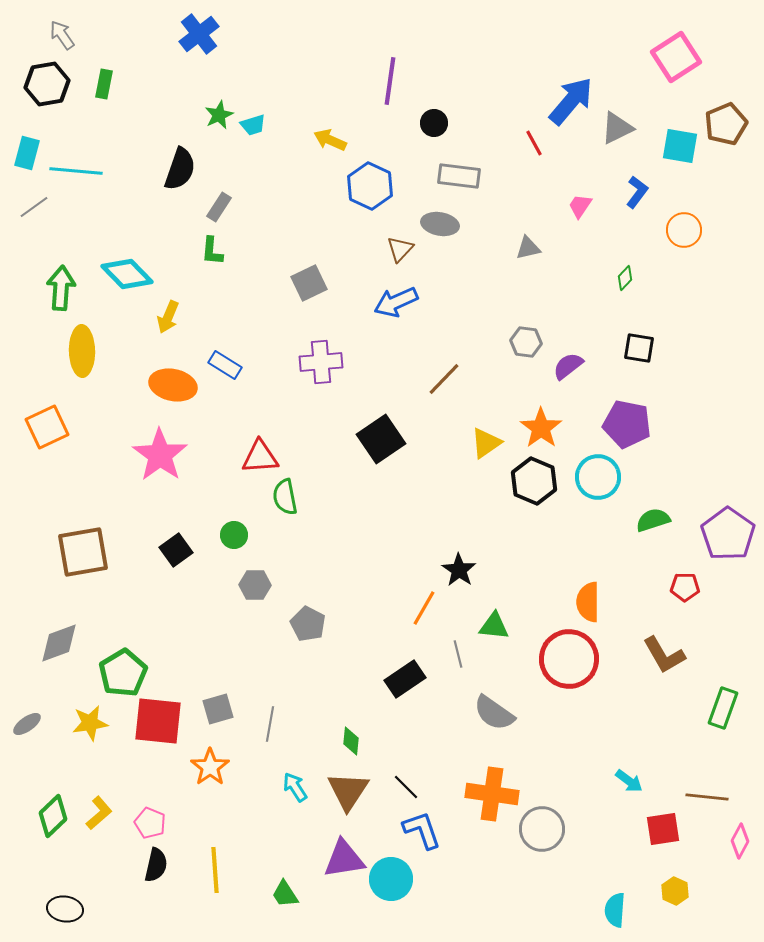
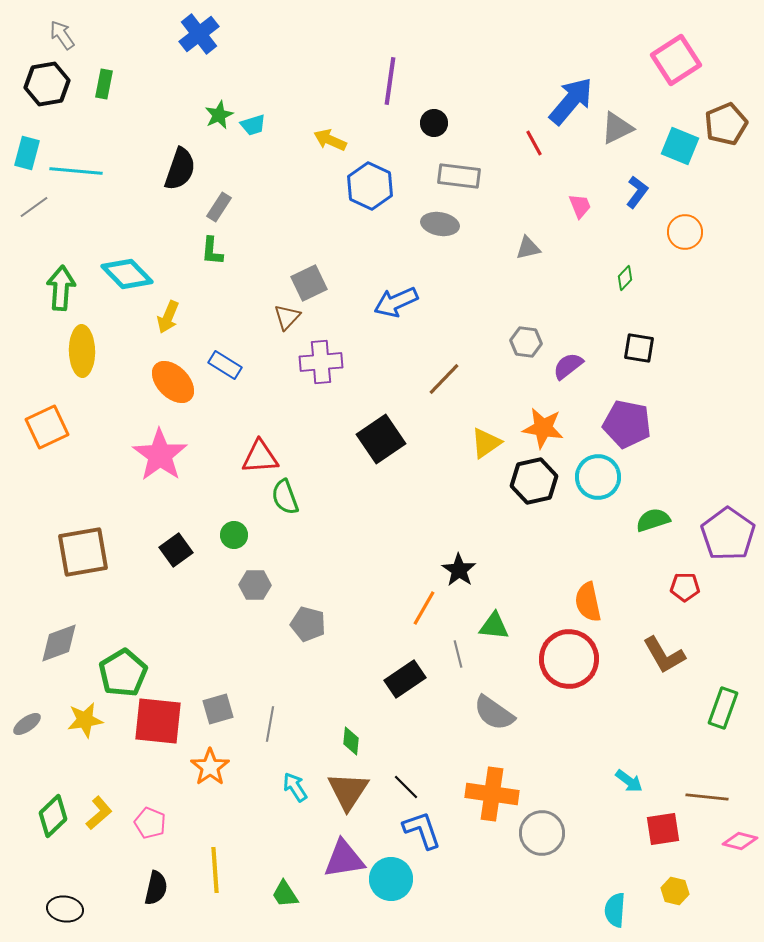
pink square at (676, 57): moved 3 px down
cyan square at (680, 146): rotated 12 degrees clockwise
pink trapezoid at (580, 206): rotated 124 degrees clockwise
orange circle at (684, 230): moved 1 px right, 2 px down
brown triangle at (400, 249): moved 113 px left, 68 px down
orange ellipse at (173, 385): moved 3 px up; rotated 33 degrees clockwise
orange star at (541, 428): moved 2 px right; rotated 27 degrees counterclockwise
black hexagon at (534, 481): rotated 24 degrees clockwise
green semicircle at (285, 497): rotated 9 degrees counterclockwise
orange semicircle at (588, 602): rotated 12 degrees counterclockwise
gray pentagon at (308, 624): rotated 12 degrees counterclockwise
yellow star at (90, 723): moved 5 px left, 3 px up
gray circle at (542, 829): moved 4 px down
pink diamond at (740, 841): rotated 76 degrees clockwise
black semicircle at (156, 865): moved 23 px down
yellow hexagon at (675, 891): rotated 12 degrees counterclockwise
